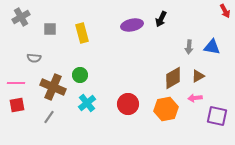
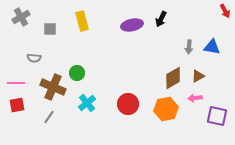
yellow rectangle: moved 12 px up
green circle: moved 3 px left, 2 px up
